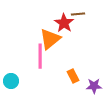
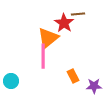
orange triangle: moved 2 px left, 1 px up
pink line: moved 3 px right
